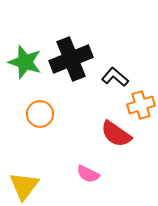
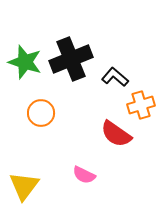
orange circle: moved 1 px right, 1 px up
pink semicircle: moved 4 px left, 1 px down
